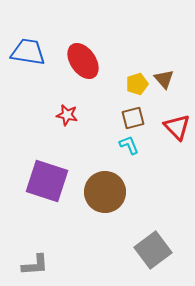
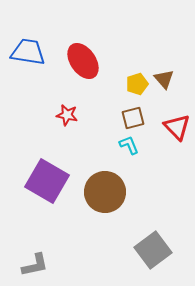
purple square: rotated 12 degrees clockwise
gray L-shape: rotated 8 degrees counterclockwise
